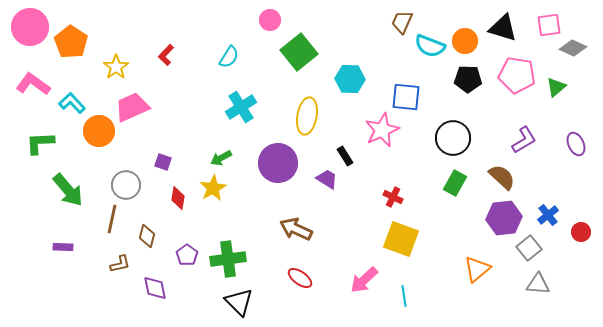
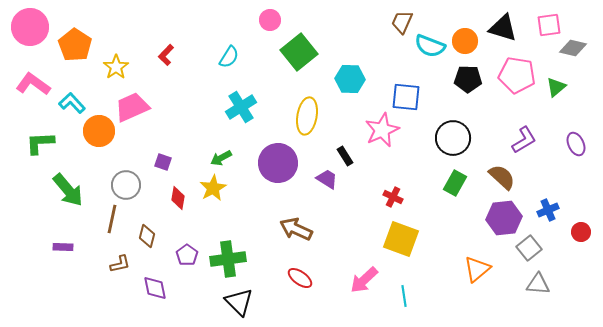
orange pentagon at (71, 42): moved 4 px right, 3 px down
gray diamond at (573, 48): rotated 12 degrees counterclockwise
blue cross at (548, 215): moved 5 px up; rotated 15 degrees clockwise
